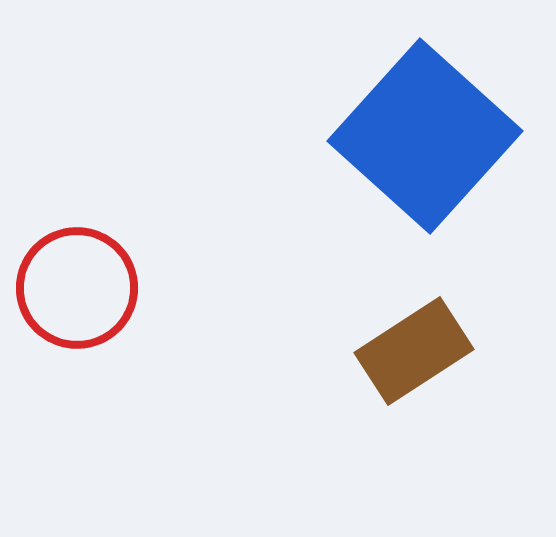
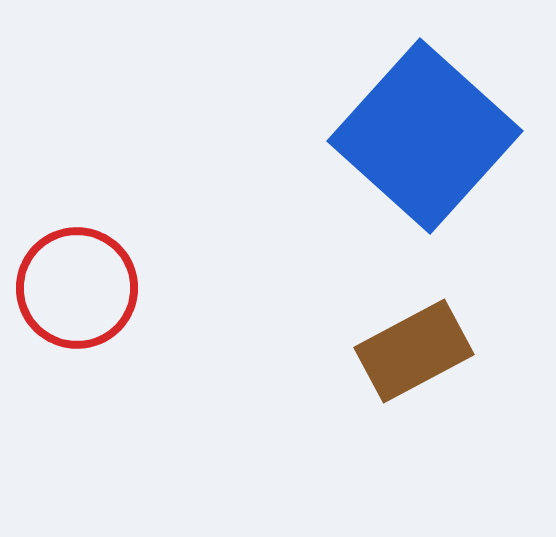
brown rectangle: rotated 5 degrees clockwise
